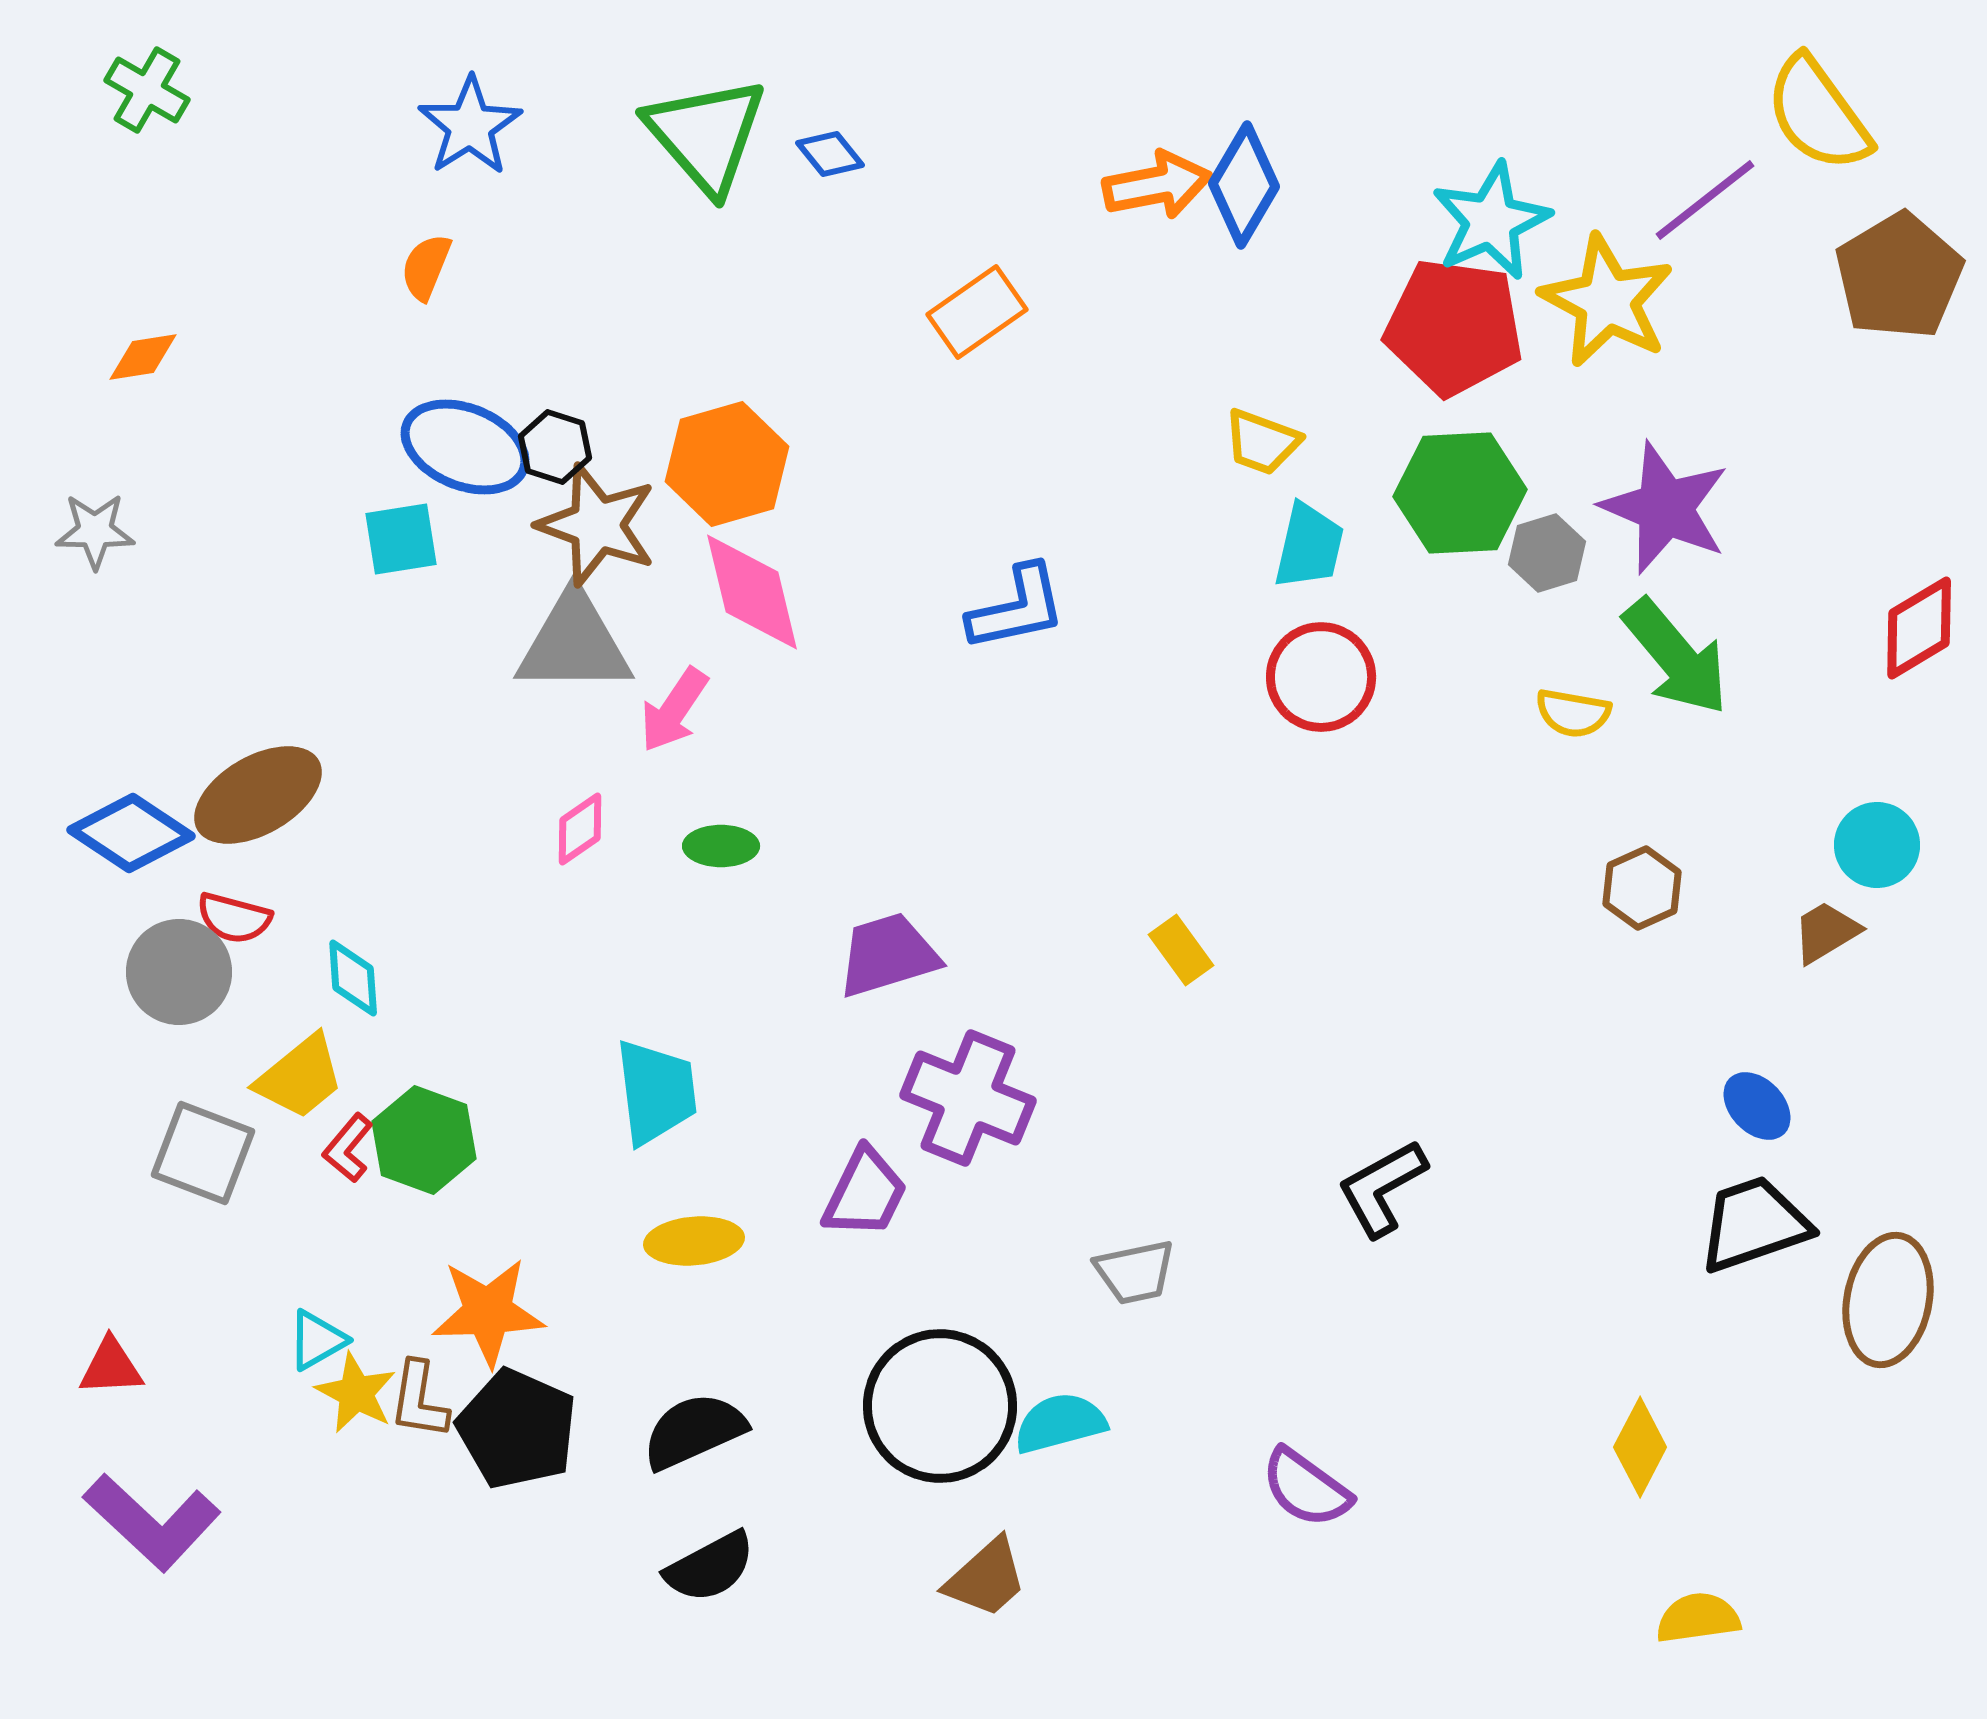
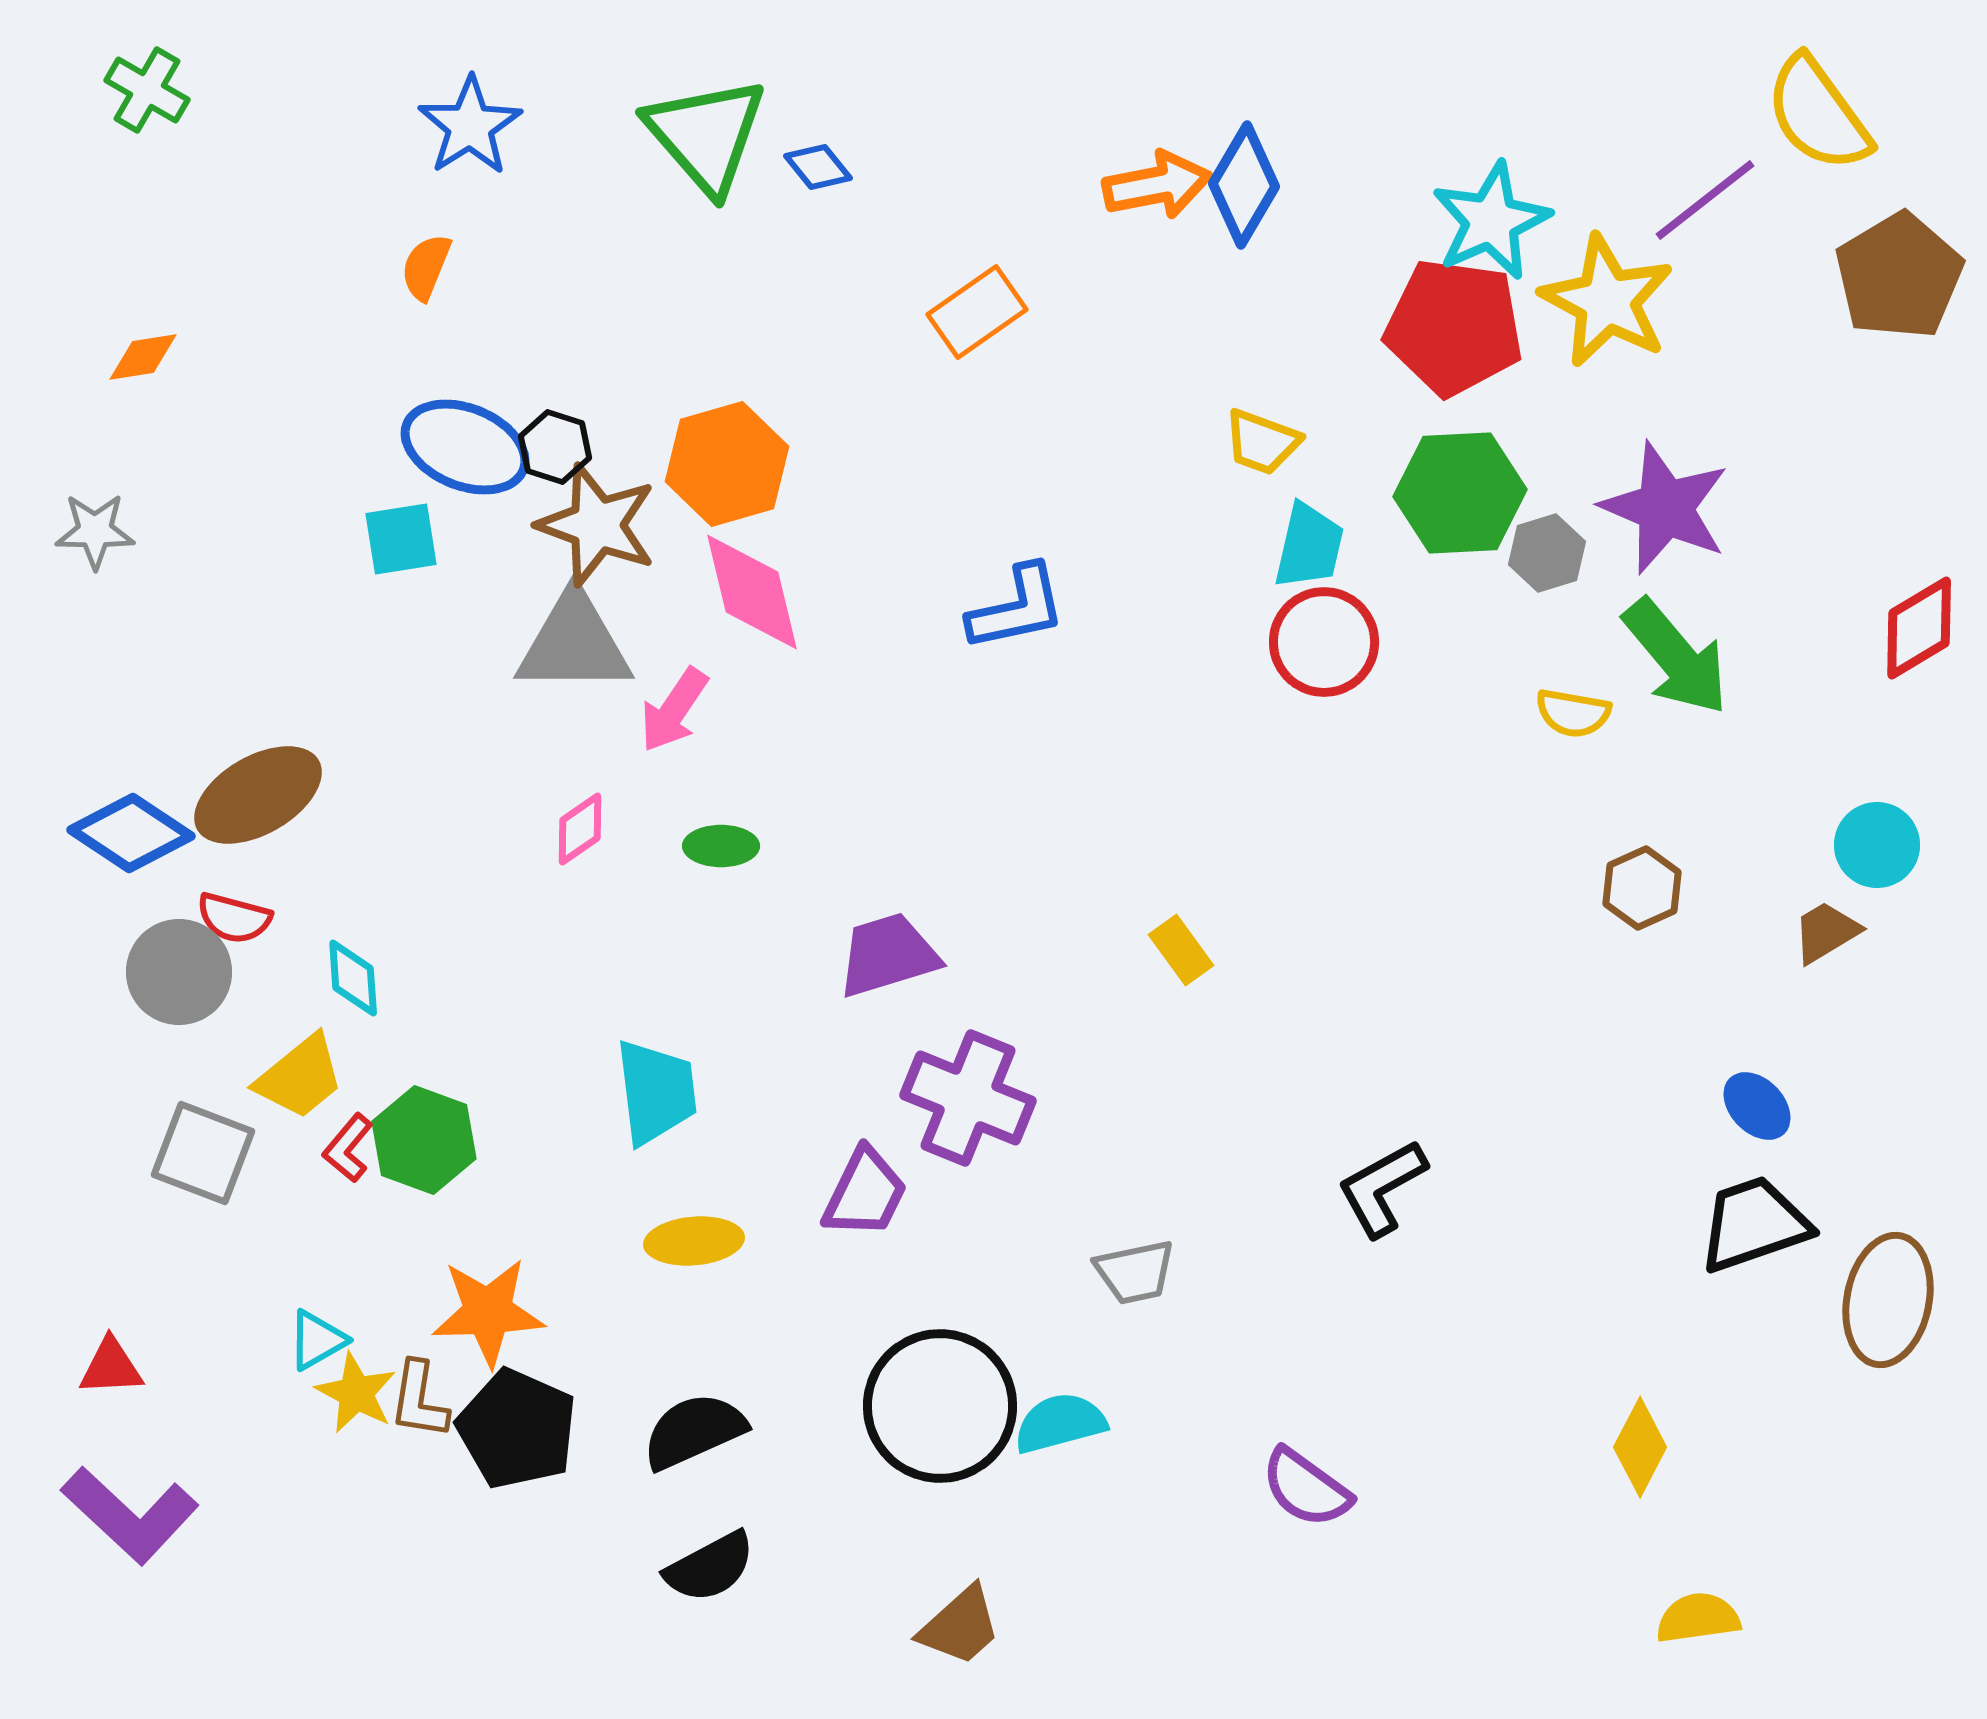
blue diamond at (830, 154): moved 12 px left, 13 px down
red circle at (1321, 677): moved 3 px right, 35 px up
purple L-shape at (152, 1522): moved 22 px left, 7 px up
brown trapezoid at (986, 1578): moved 26 px left, 48 px down
